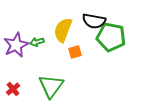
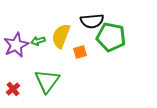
black semicircle: moved 2 px left; rotated 15 degrees counterclockwise
yellow semicircle: moved 2 px left, 6 px down
green arrow: moved 1 px right, 1 px up
orange square: moved 5 px right
green triangle: moved 4 px left, 5 px up
